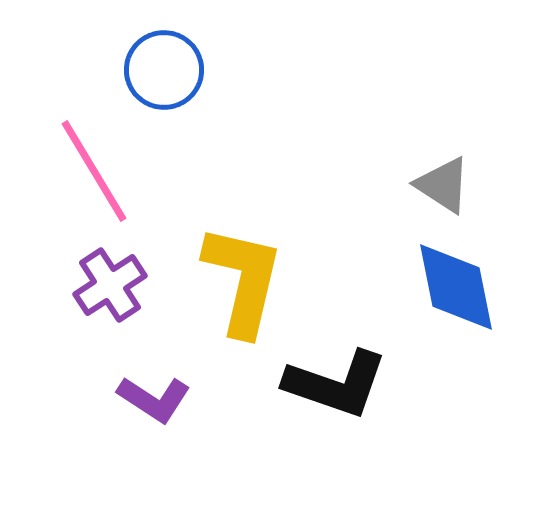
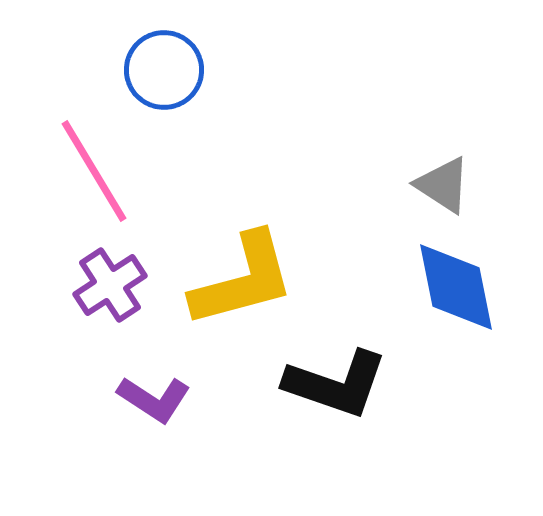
yellow L-shape: rotated 62 degrees clockwise
